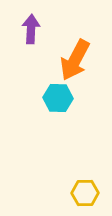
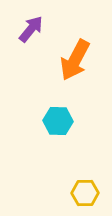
purple arrow: rotated 36 degrees clockwise
cyan hexagon: moved 23 px down
